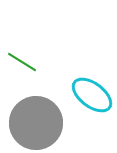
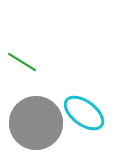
cyan ellipse: moved 8 px left, 18 px down
